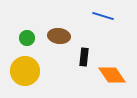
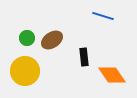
brown ellipse: moved 7 px left, 4 px down; rotated 40 degrees counterclockwise
black rectangle: rotated 12 degrees counterclockwise
